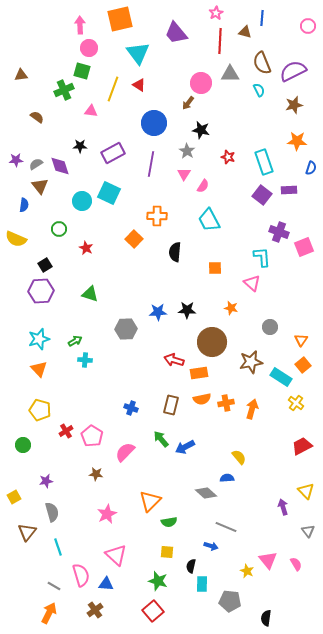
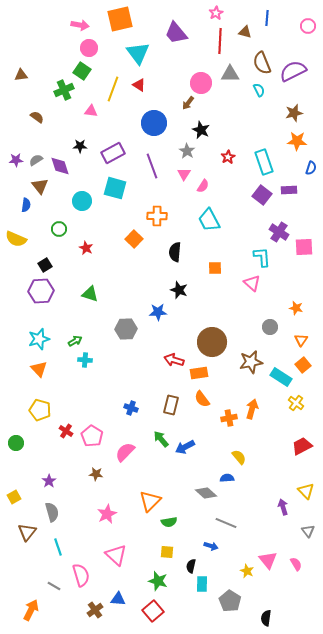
blue line at (262, 18): moved 5 px right
pink arrow at (80, 25): rotated 102 degrees clockwise
green square at (82, 71): rotated 18 degrees clockwise
brown star at (294, 105): moved 8 px down
black star at (201, 130): rotated 12 degrees clockwise
red star at (228, 157): rotated 24 degrees clockwise
gray semicircle at (36, 164): moved 4 px up
purple line at (151, 164): moved 1 px right, 2 px down; rotated 30 degrees counterclockwise
cyan square at (109, 193): moved 6 px right, 5 px up; rotated 10 degrees counterclockwise
blue semicircle at (24, 205): moved 2 px right
purple cross at (279, 232): rotated 12 degrees clockwise
pink square at (304, 247): rotated 18 degrees clockwise
orange star at (231, 308): moved 65 px right
black star at (187, 310): moved 8 px left, 20 px up; rotated 18 degrees clockwise
orange semicircle at (202, 399): rotated 66 degrees clockwise
orange cross at (226, 403): moved 3 px right, 15 px down
red cross at (66, 431): rotated 24 degrees counterclockwise
green circle at (23, 445): moved 7 px left, 2 px up
purple star at (46, 481): moved 3 px right; rotated 24 degrees counterclockwise
gray line at (226, 527): moved 4 px up
blue triangle at (106, 584): moved 12 px right, 15 px down
gray pentagon at (230, 601): rotated 25 degrees clockwise
orange arrow at (49, 613): moved 18 px left, 3 px up
